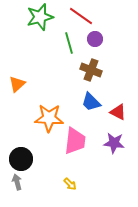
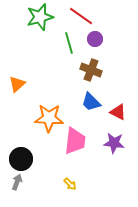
gray arrow: rotated 35 degrees clockwise
